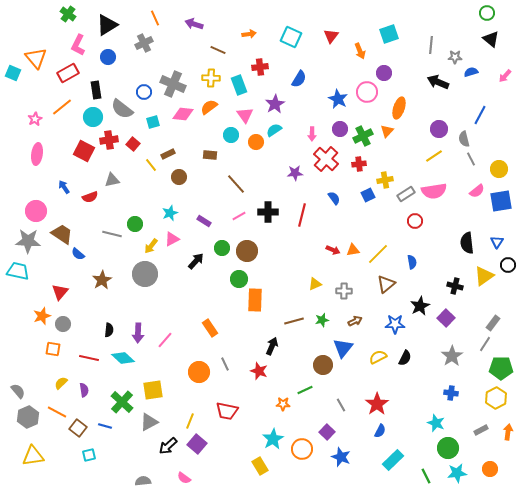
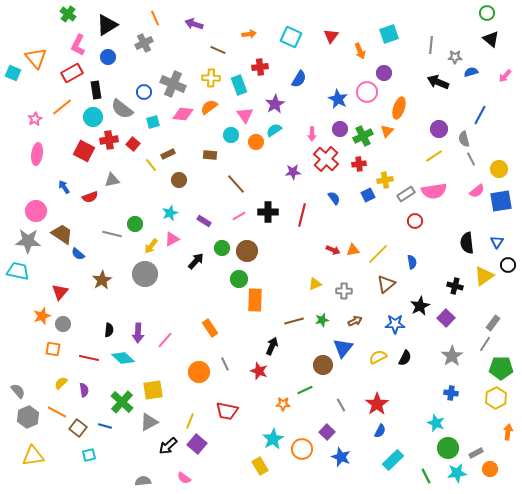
red rectangle at (68, 73): moved 4 px right
purple star at (295, 173): moved 2 px left, 1 px up
brown circle at (179, 177): moved 3 px down
gray rectangle at (481, 430): moved 5 px left, 23 px down
